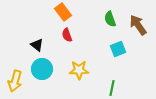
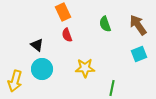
orange rectangle: rotated 12 degrees clockwise
green semicircle: moved 5 px left, 5 px down
cyan square: moved 21 px right, 5 px down
yellow star: moved 6 px right, 2 px up
